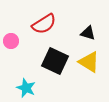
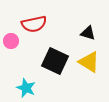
red semicircle: moved 10 px left; rotated 20 degrees clockwise
